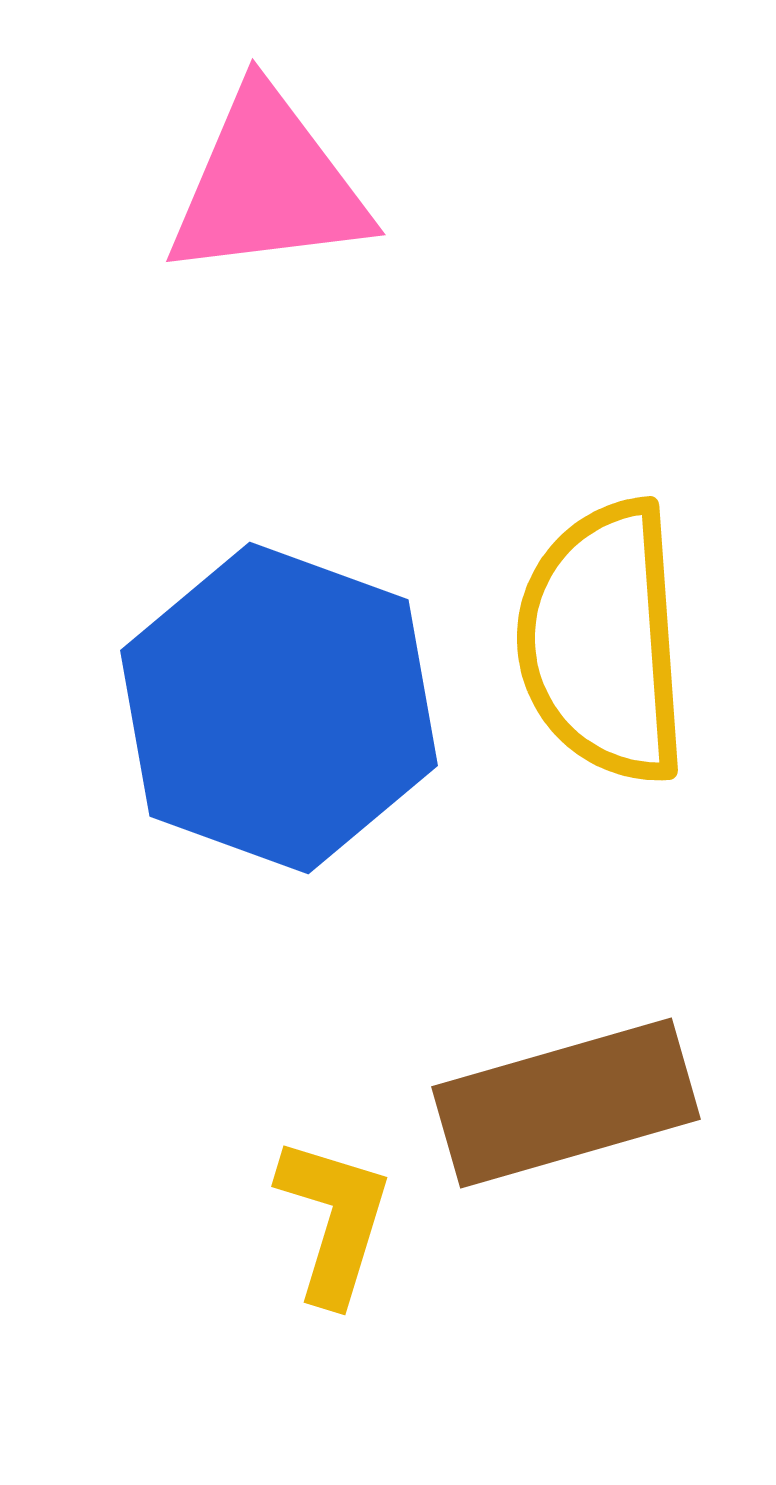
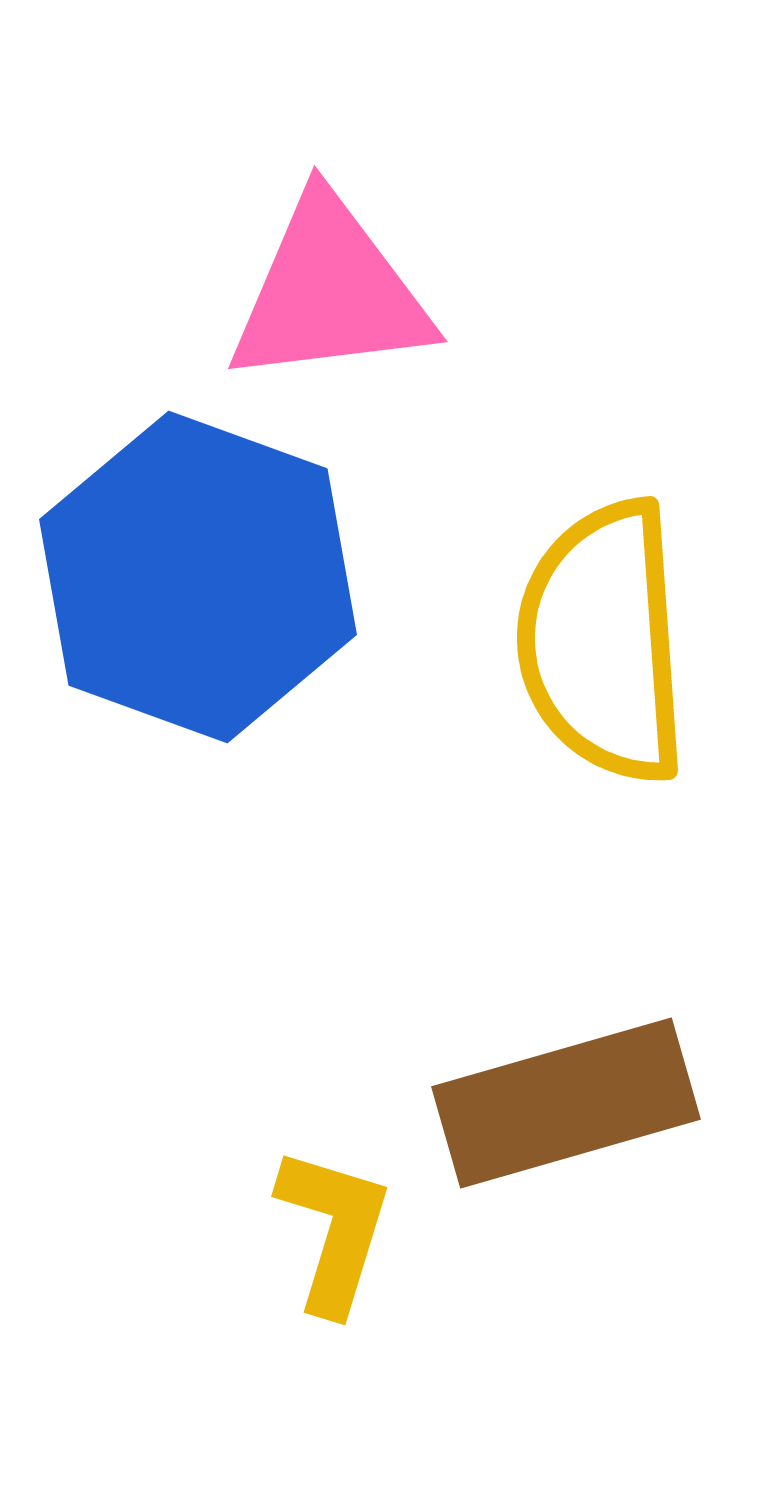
pink triangle: moved 62 px right, 107 px down
blue hexagon: moved 81 px left, 131 px up
yellow L-shape: moved 10 px down
